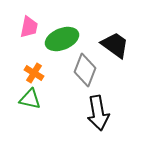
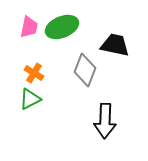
green ellipse: moved 12 px up
black trapezoid: rotated 24 degrees counterclockwise
green triangle: rotated 40 degrees counterclockwise
black arrow: moved 7 px right, 8 px down; rotated 12 degrees clockwise
